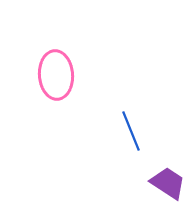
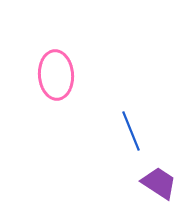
purple trapezoid: moved 9 px left
